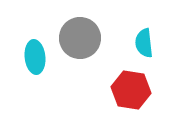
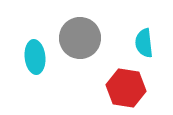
red hexagon: moved 5 px left, 2 px up
